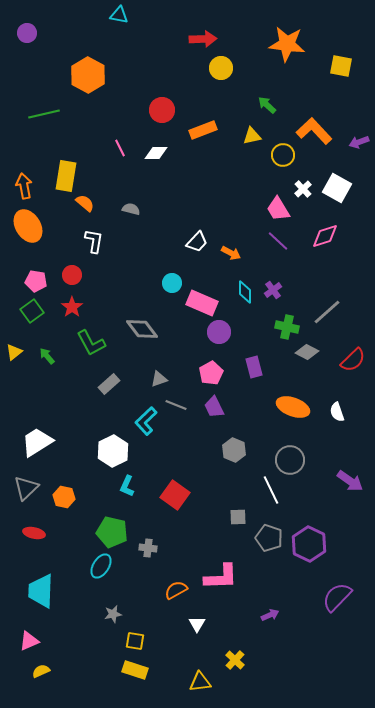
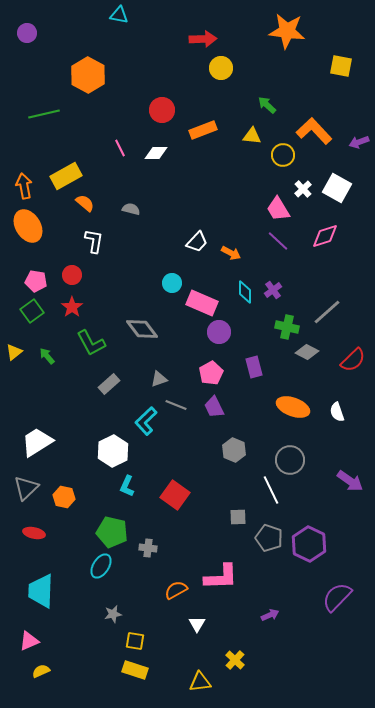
orange star at (287, 44): moved 13 px up
yellow triangle at (252, 136): rotated 18 degrees clockwise
yellow rectangle at (66, 176): rotated 52 degrees clockwise
